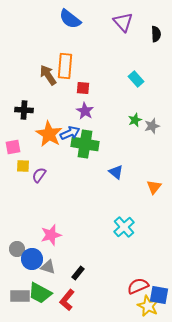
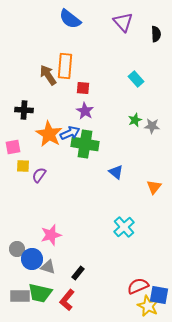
gray star: rotated 21 degrees clockwise
green trapezoid: rotated 15 degrees counterclockwise
